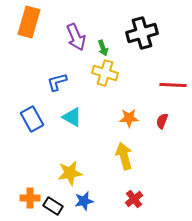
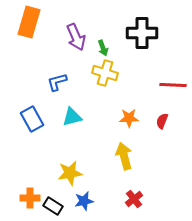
black cross: rotated 16 degrees clockwise
cyan triangle: rotated 45 degrees counterclockwise
